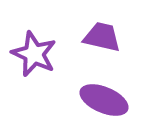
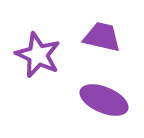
purple star: moved 4 px right, 1 px down
